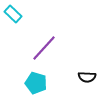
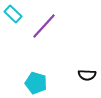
purple line: moved 22 px up
black semicircle: moved 2 px up
